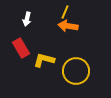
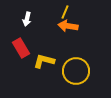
yellow L-shape: moved 1 px down
